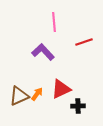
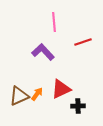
red line: moved 1 px left
